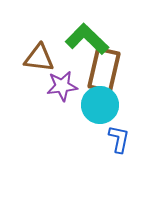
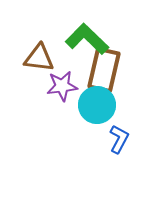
cyan circle: moved 3 px left
blue L-shape: rotated 16 degrees clockwise
